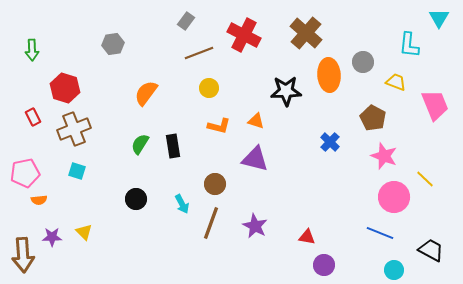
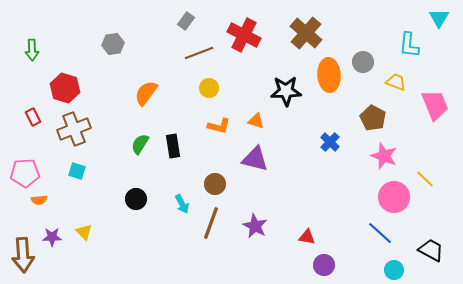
pink pentagon at (25, 173): rotated 8 degrees clockwise
blue line at (380, 233): rotated 20 degrees clockwise
